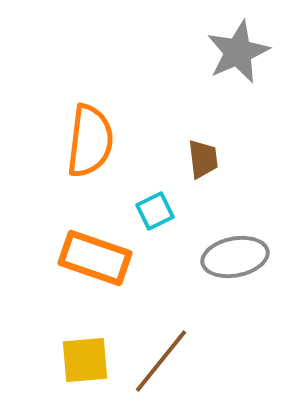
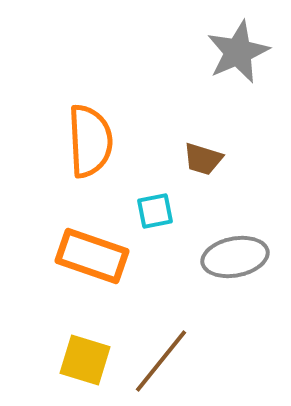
orange semicircle: rotated 10 degrees counterclockwise
brown trapezoid: rotated 114 degrees clockwise
cyan square: rotated 15 degrees clockwise
orange rectangle: moved 3 px left, 2 px up
yellow square: rotated 22 degrees clockwise
